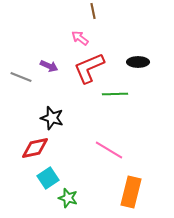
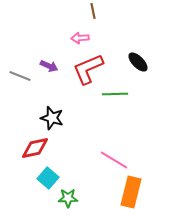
pink arrow: rotated 42 degrees counterclockwise
black ellipse: rotated 45 degrees clockwise
red L-shape: moved 1 px left, 1 px down
gray line: moved 1 px left, 1 px up
pink line: moved 5 px right, 10 px down
cyan square: rotated 15 degrees counterclockwise
green star: rotated 18 degrees counterclockwise
